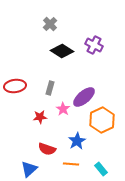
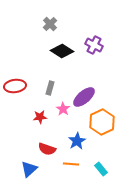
orange hexagon: moved 2 px down
